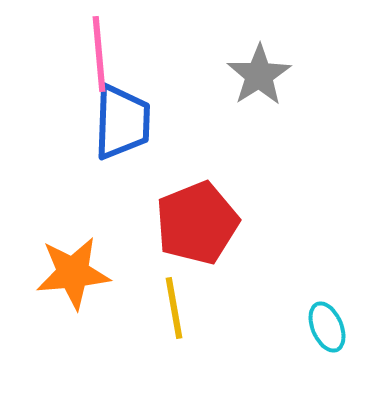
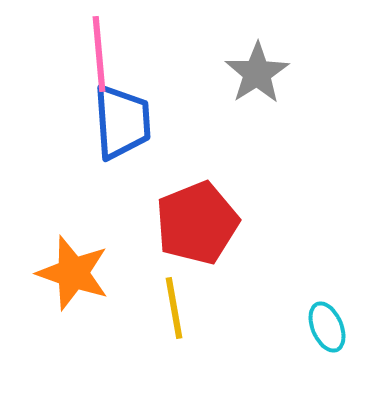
gray star: moved 2 px left, 2 px up
blue trapezoid: rotated 6 degrees counterclockwise
orange star: rotated 24 degrees clockwise
